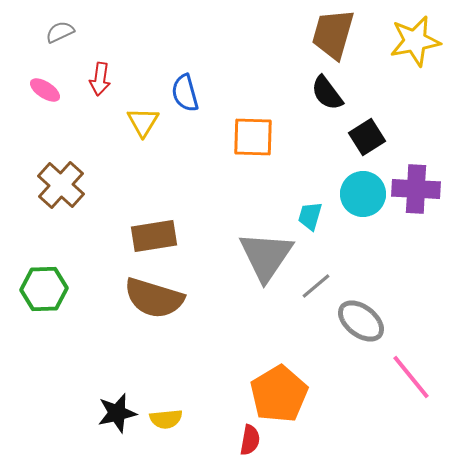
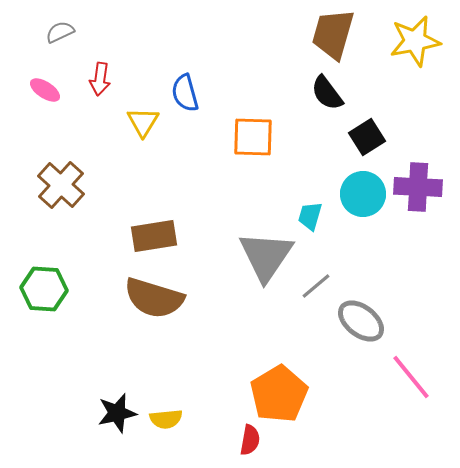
purple cross: moved 2 px right, 2 px up
green hexagon: rotated 6 degrees clockwise
